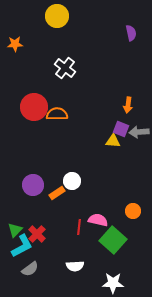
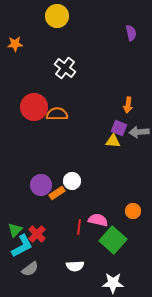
purple square: moved 2 px left, 1 px up
purple circle: moved 8 px right
